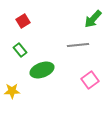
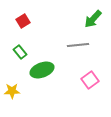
green rectangle: moved 2 px down
